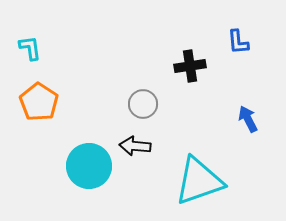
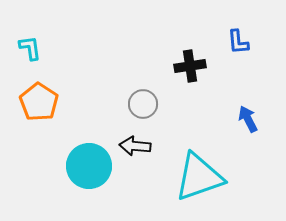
cyan triangle: moved 4 px up
